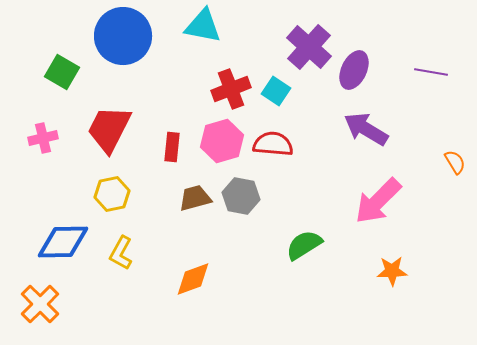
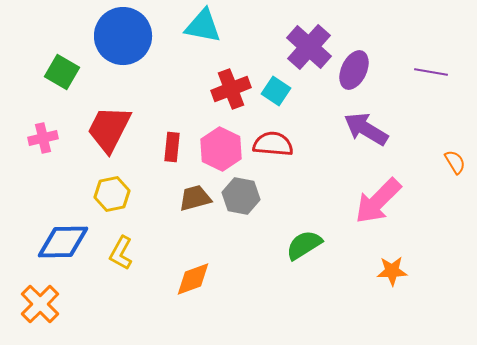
pink hexagon: moved 1 px left, 8 px down; rotated 18 degrees counterclockwise
